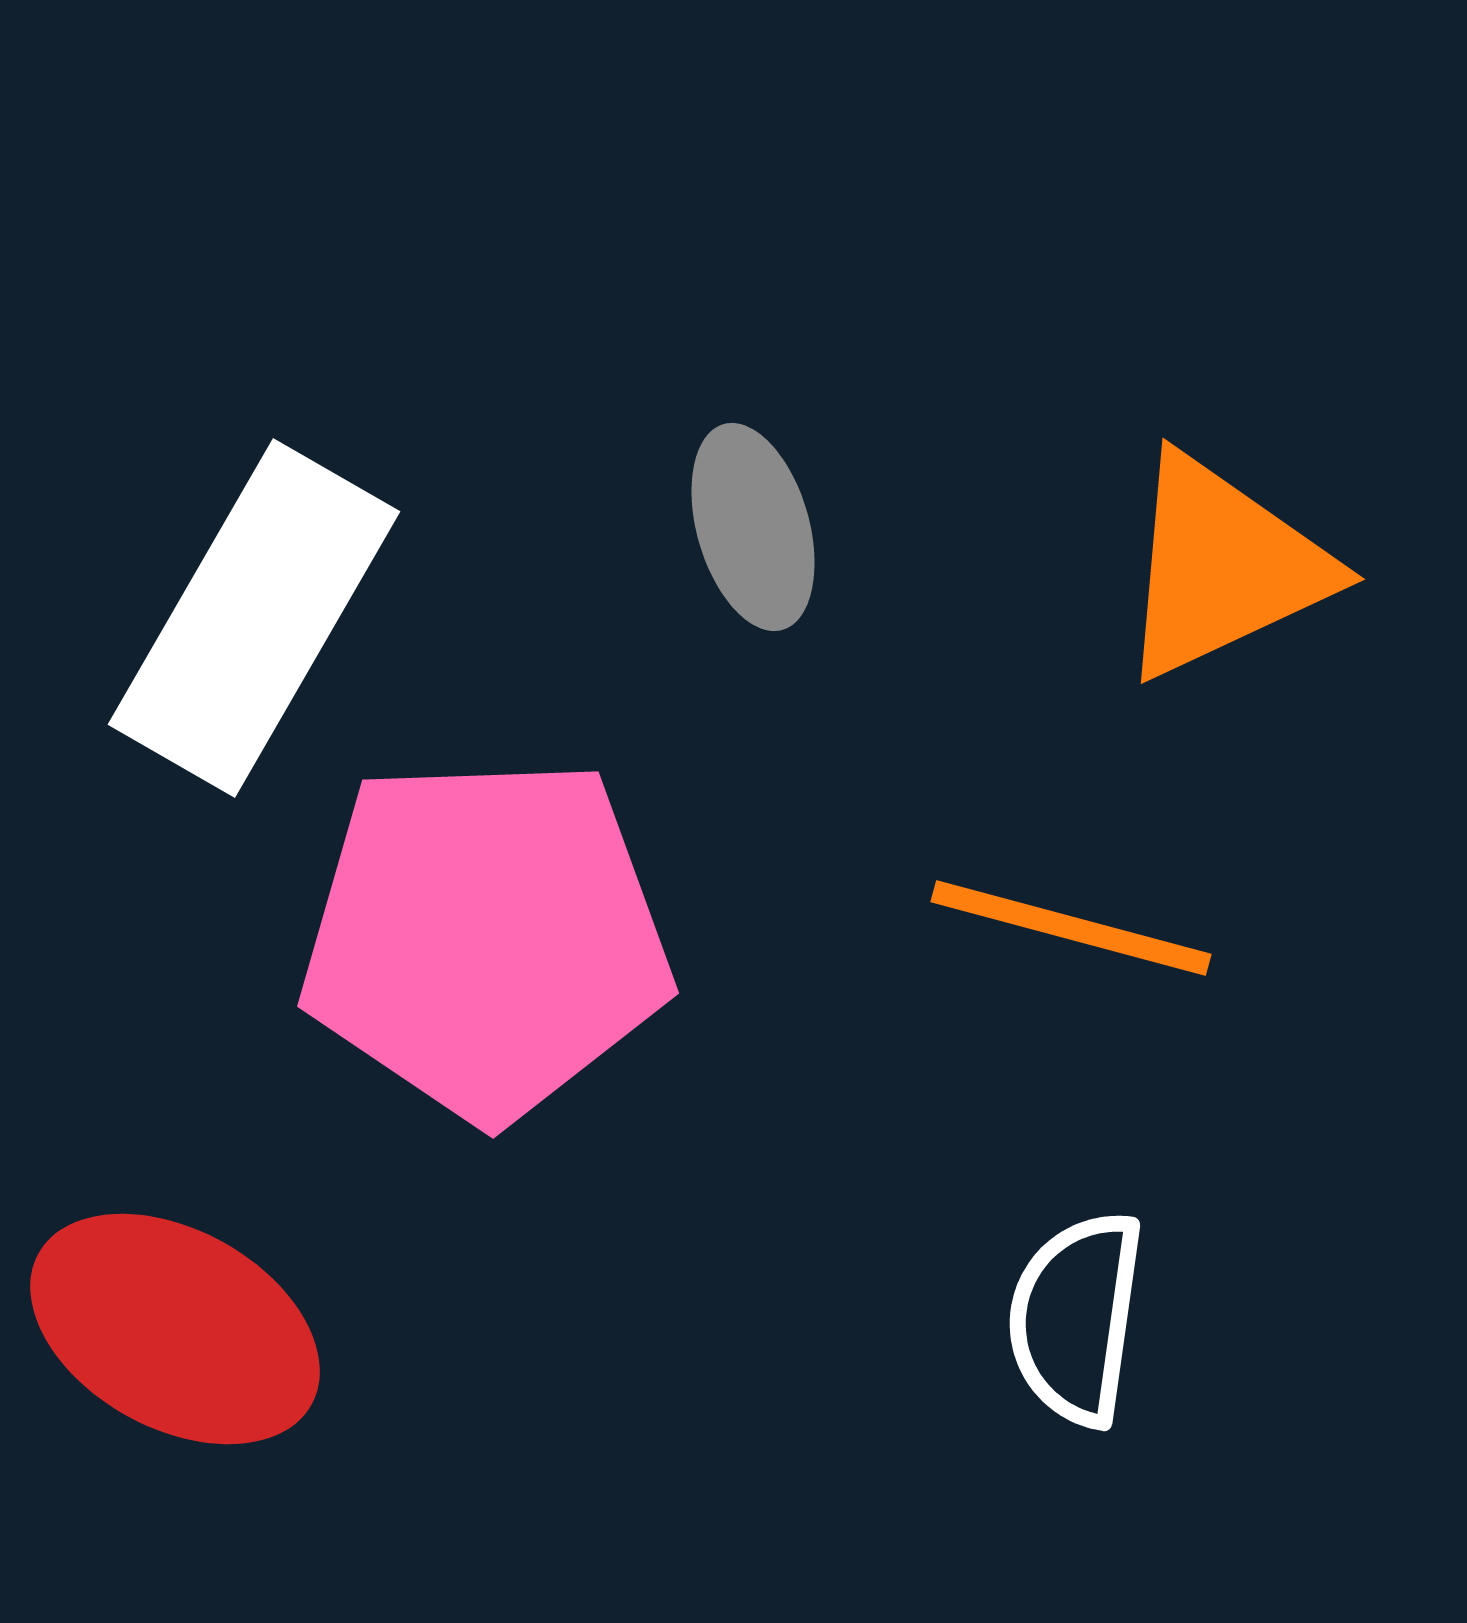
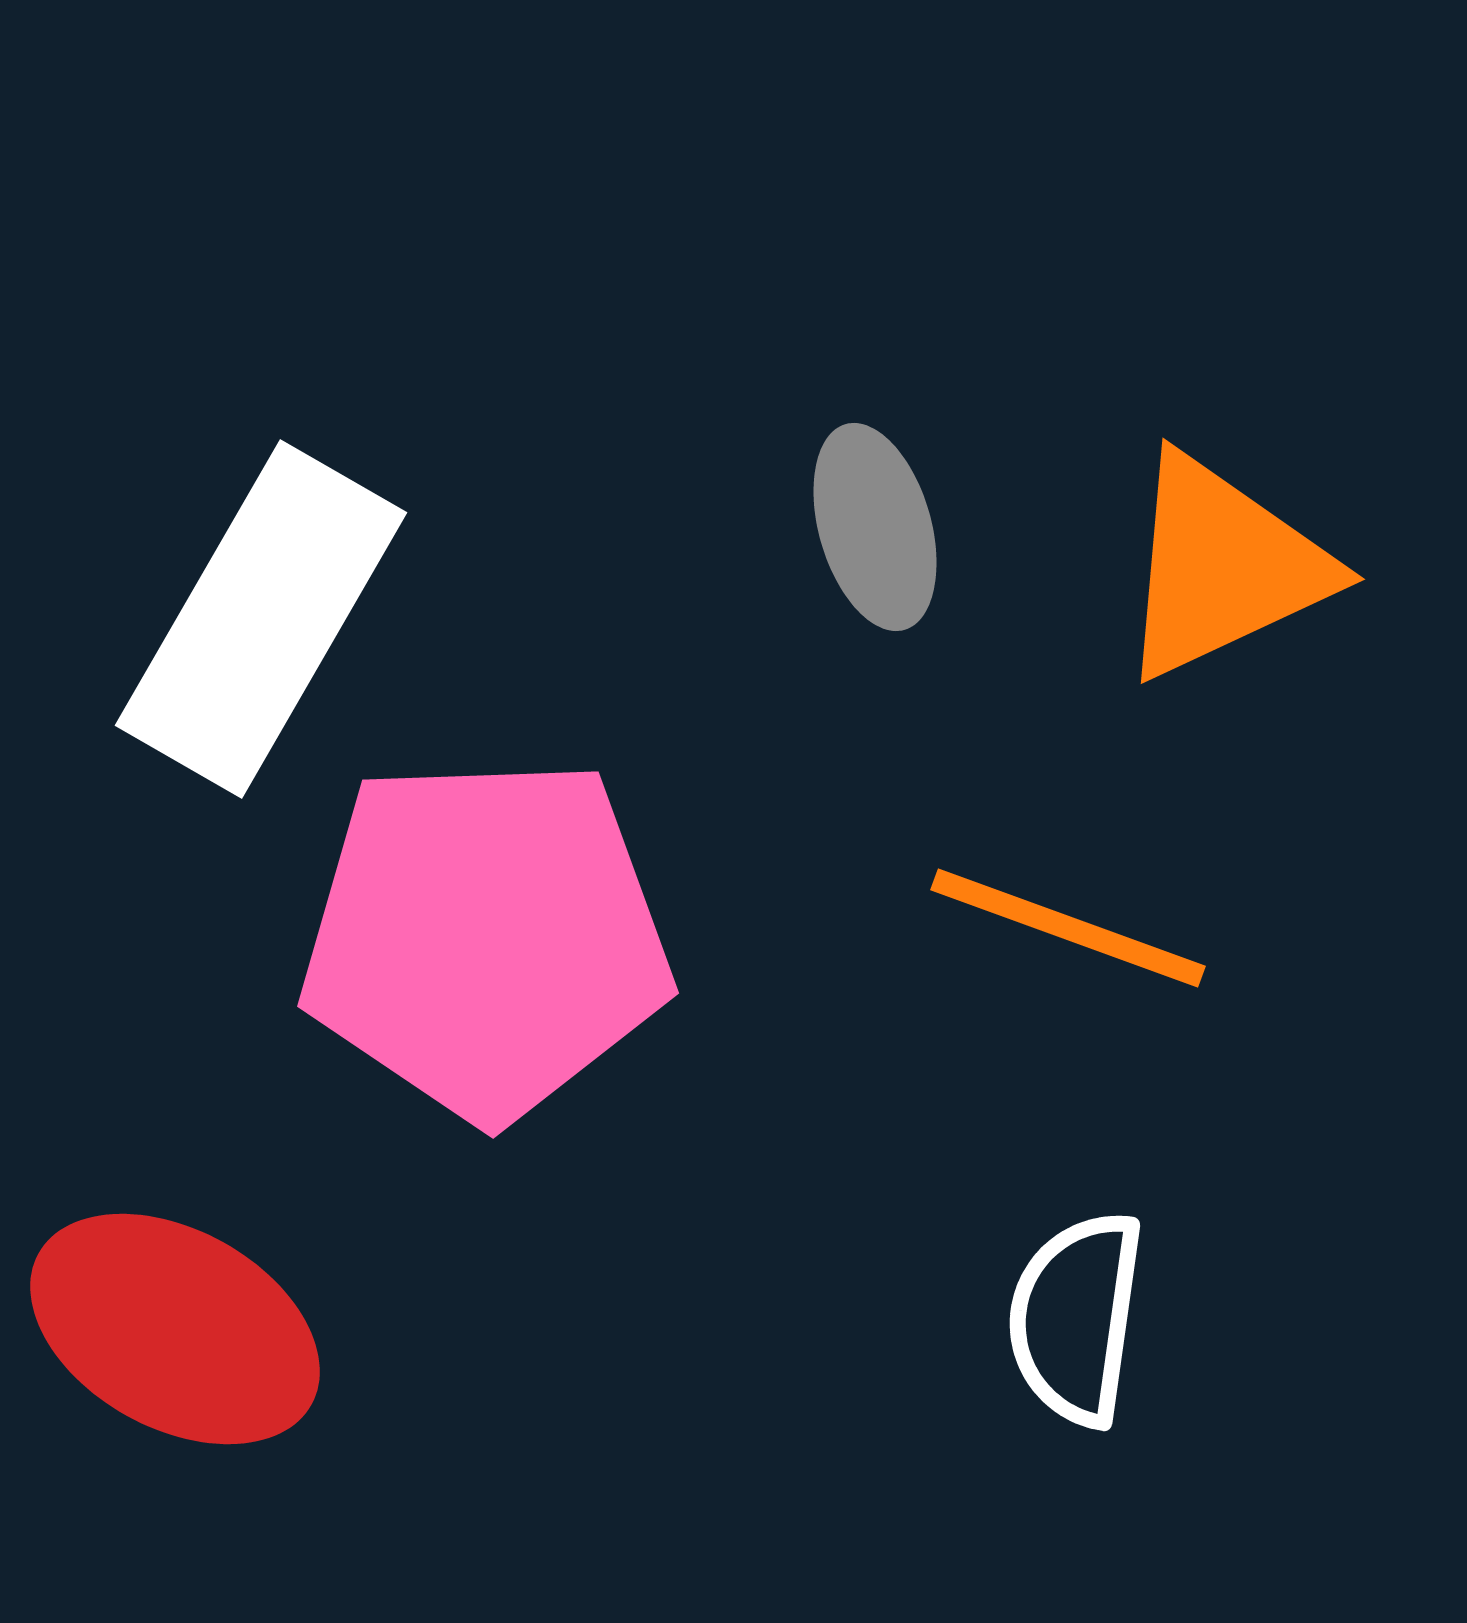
gray ellipse: moved 122 px right
white rectangle: moved 7 px right, 1 px down
orange line: moved 3 px left; rotated 5 degrees clockwise
